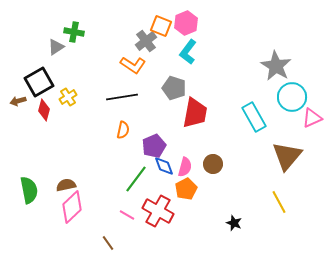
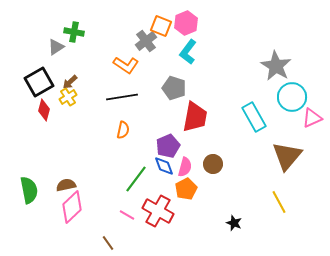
orange L-shape: moved 7 px left
brown arrow: moved 52 px right, 19 px up; rotated 28 degrees counterclockwise
red trapezoid: moved 4 px down
purple pentagon: moved 14 px right
